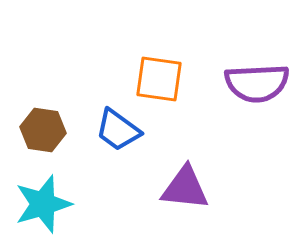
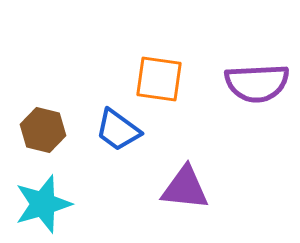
brown hexagon: rotated 6 degrees clockwise
